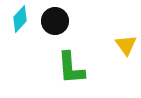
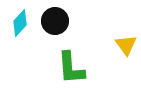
cyan diamond: moved 4 px down
